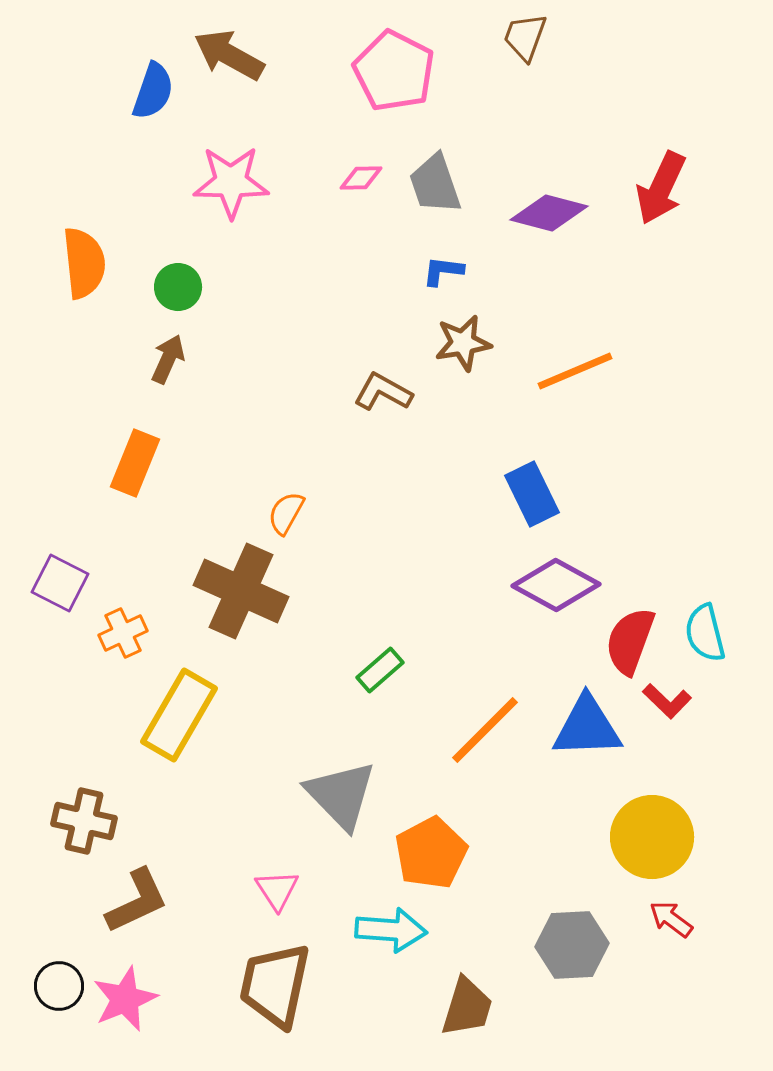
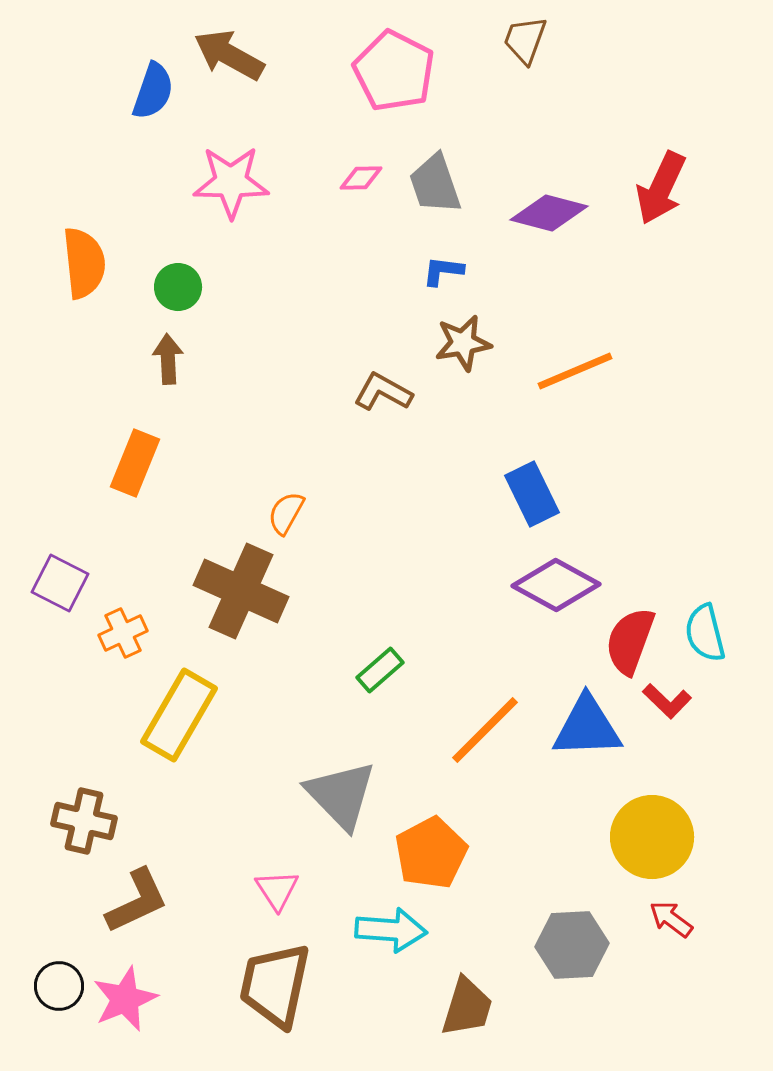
brown trapezoid at (525, 37): moved 3 px down
brown arrow at (168, 359): rotated 27 degrees counterclockwise
